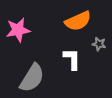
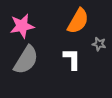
orange semicircle: rotated 36 degrees counterclockwise
pink star: moved 4 px right, 4 px up
gray semicircle: moved 6 px left, 18 px up
